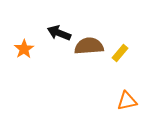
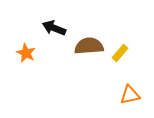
black arrow: moved 5 px left, 5 px up
orange star: moved 2 px right, 4 px down; rotated 12 degrees counterclockwise
orange triangle: moved 3 px right, 6 px up
